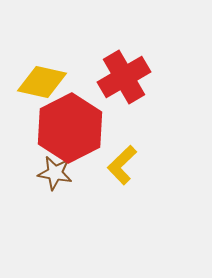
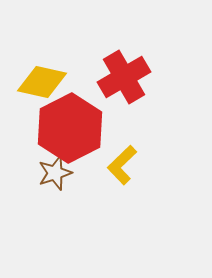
brown star: rotated 28 degrees counterclockwise
